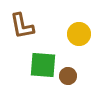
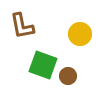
yellow circle: moved 1 px right
green square: rotated 16 degrees clockwise
